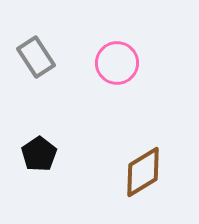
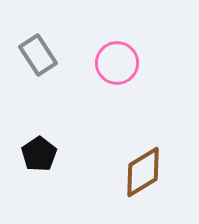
gray rectangle: moved 2 px right, 2 px up
